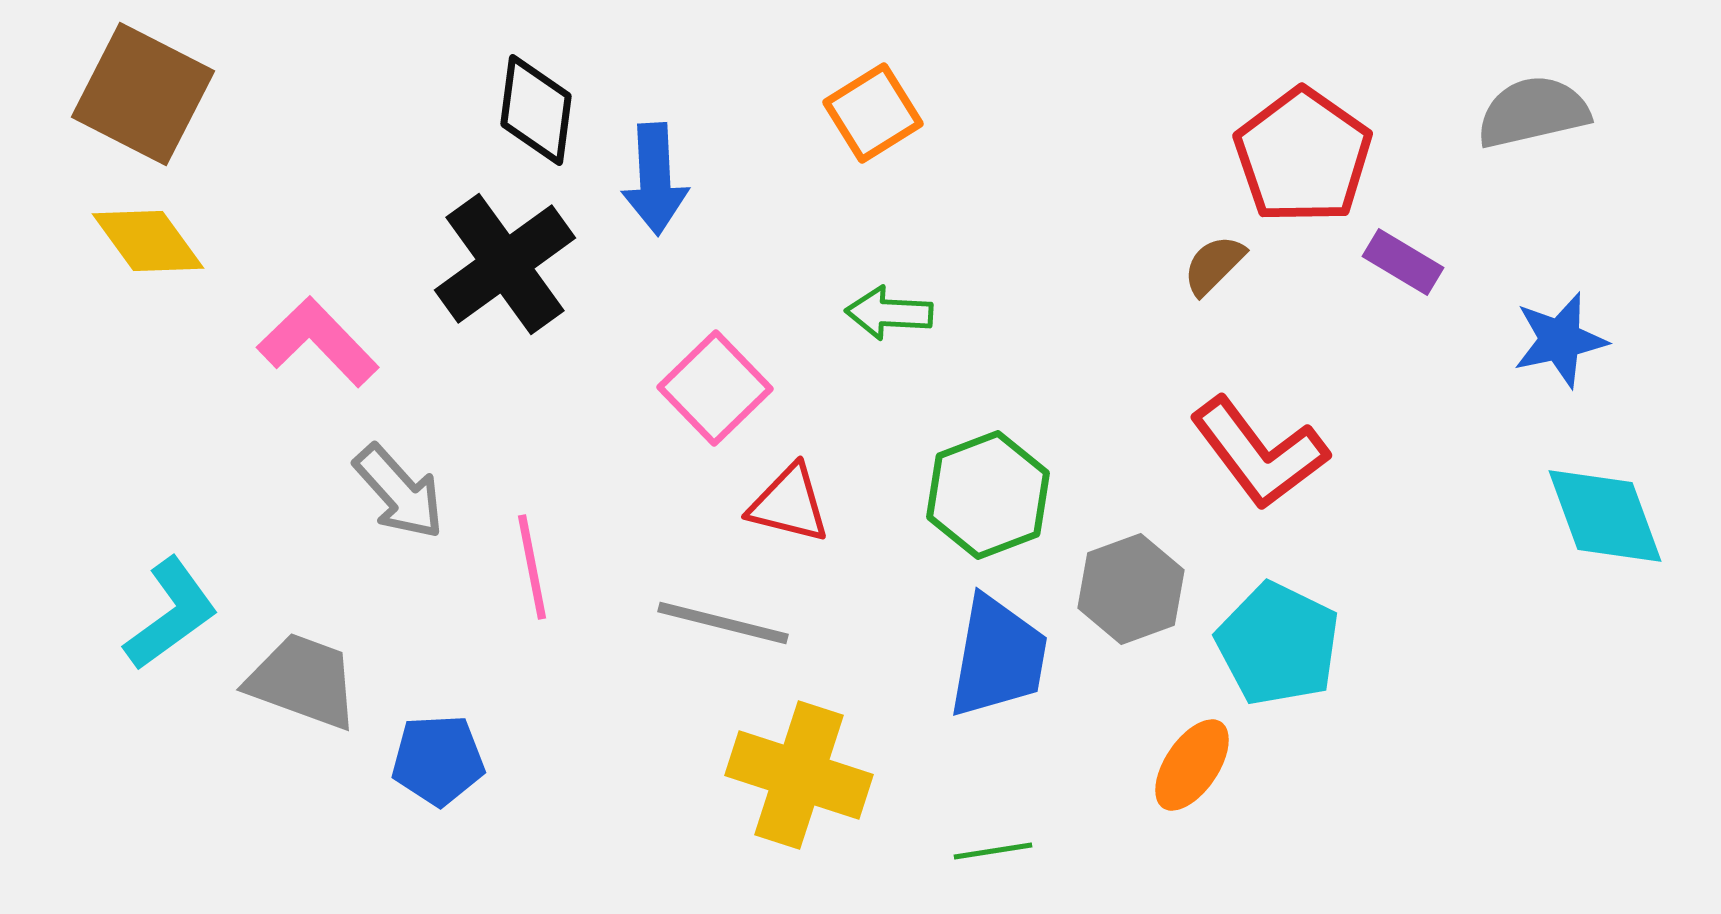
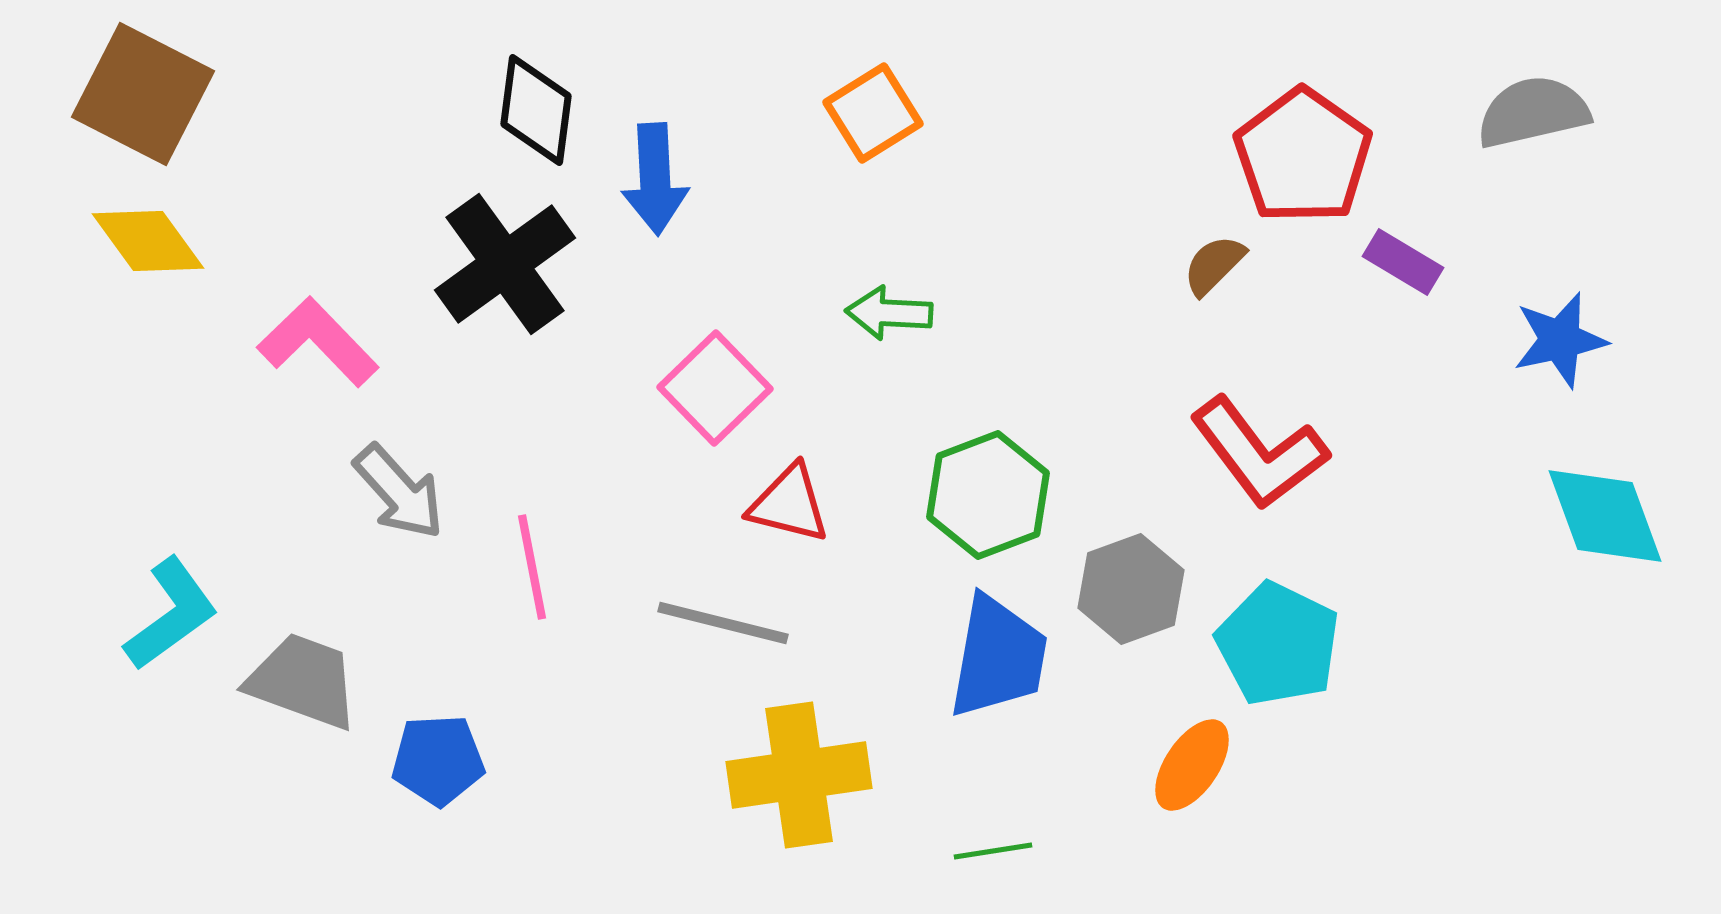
yellow cross: rotated 26 degrees counterclockwise
